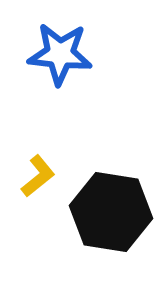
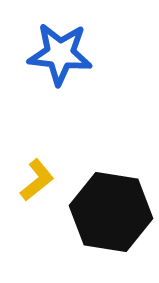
yellow L-shape: moved 1 px left, 4 px down
